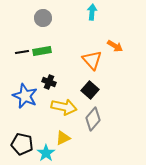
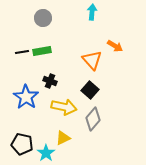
black cross: moved 1 px right, 1 px up
blue star: moved 1 px right, 1 px down; rotated 10 degrees clockwise
